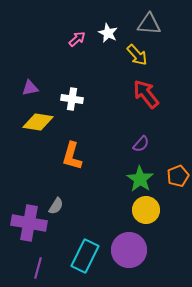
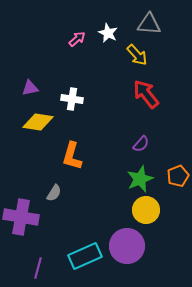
green star: rotated 16 degrees clockwise
gray semicircle: moved 2 px left, 13 px up
purple cross: moved 8 px left, 6 px up
purple circle: moved 2 px left, 4 px up
cyan rectangle: rotated 40 degrees clockwise
